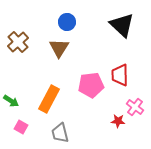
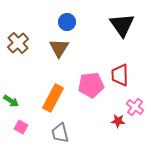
black triangle: rotated 12 degrees clockwise
brown cross: moved 1 px down
orange rectangle: moved 4 px right, 1 px up
